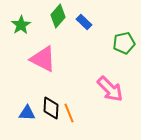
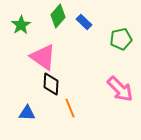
green pentagon: moved 3 px left, 4 px up
pink triangle: moved 2 px up; rotated 8 degrees clockwise
pink arrow: moved 10 px right
black diamond: moved 24 px up
orange line: moved 1 px right, 5 px up
